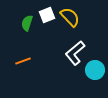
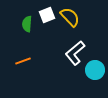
green semicircle: moved 1 px down; rotated 14 degrees counterclockwise
